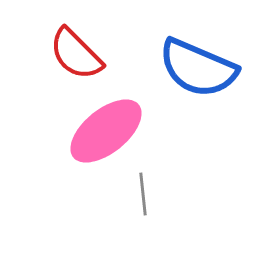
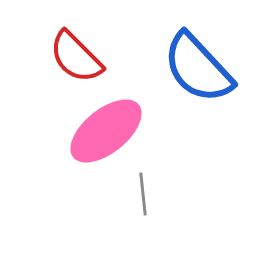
red semicircle: moved 3 px down
blue semicircle: rotated 24 degrees clockwise
